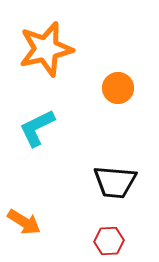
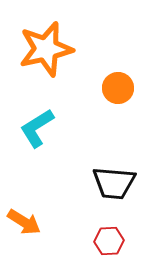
cyan L-shape: rotated 6 degrees counterclockwise
black trapezoid: moved 1 px left, 1 px down
